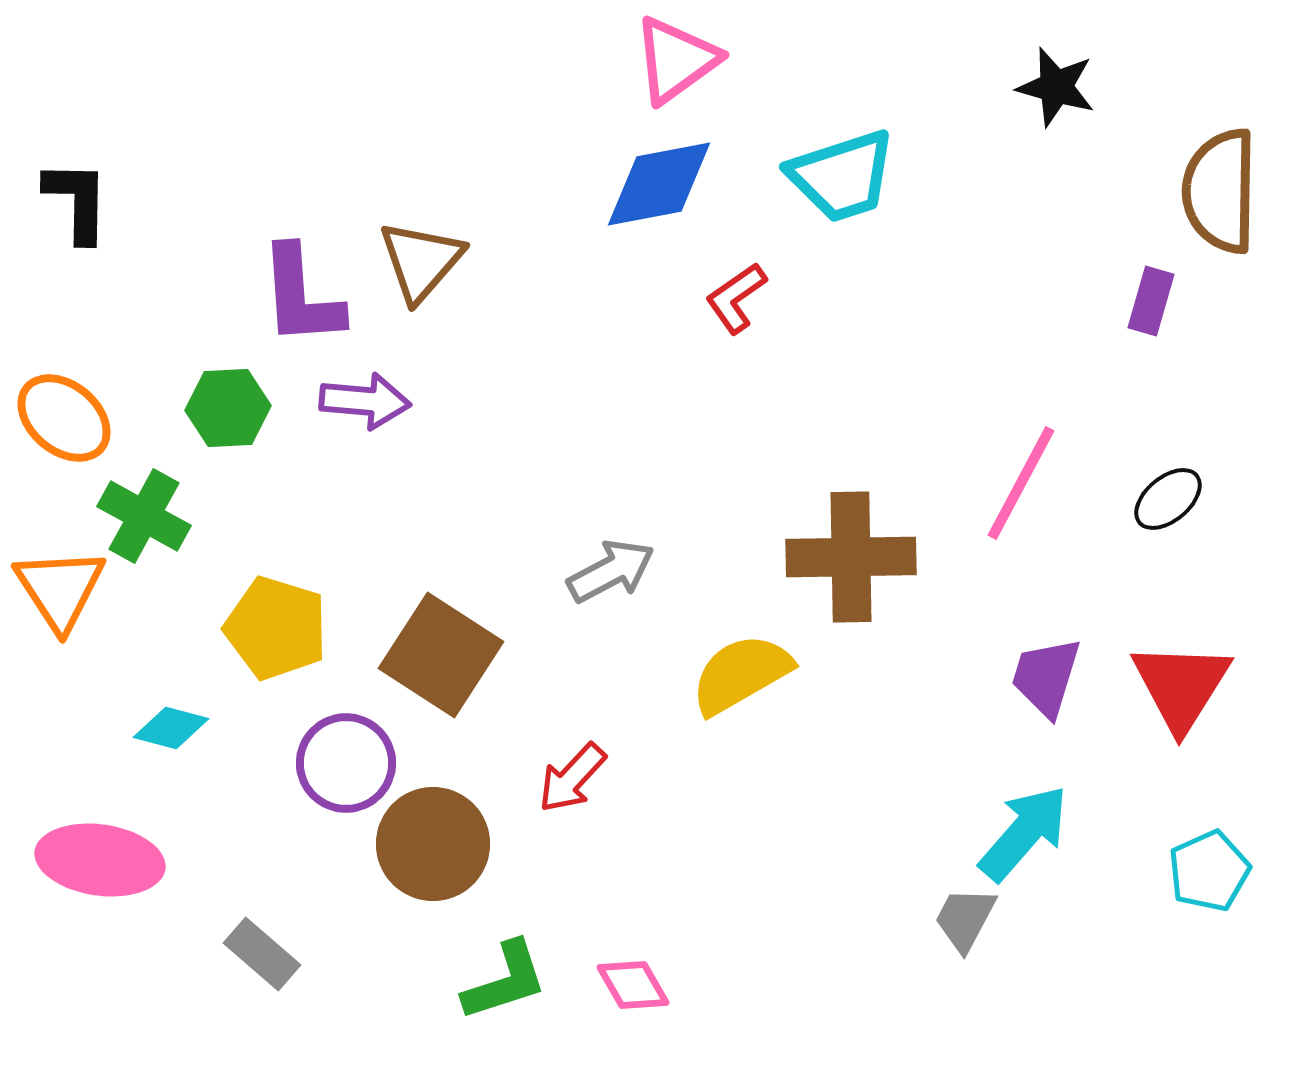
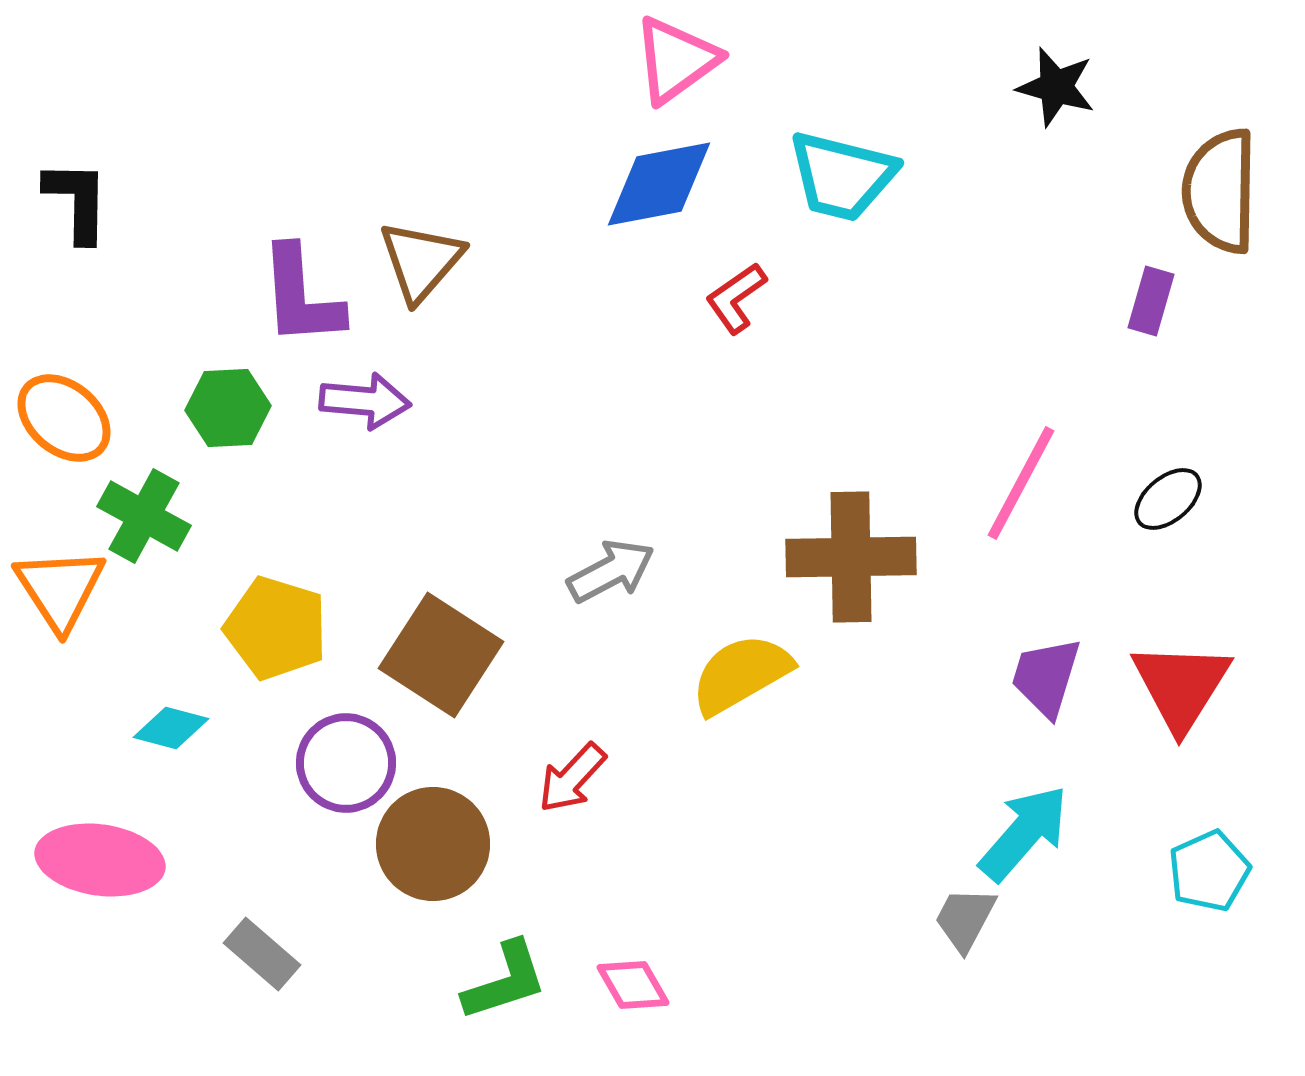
cyan trapezoid: rotated 32 degrees clockwise
